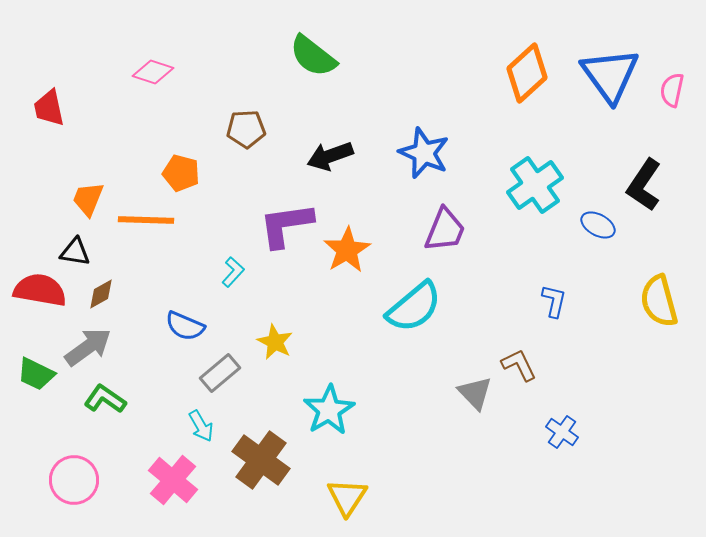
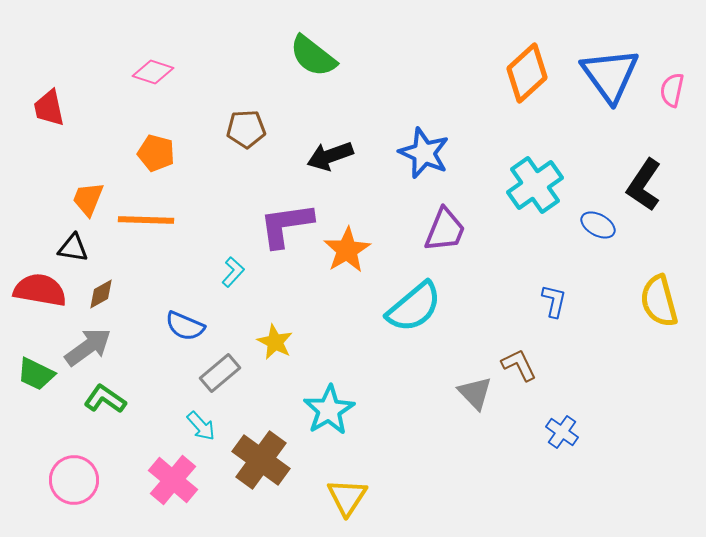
orange pentagon: moved 25 px left, 20 px up
black triangle: moved 2 px left, 4 px up
cyan arrow: rotated 12 degrees counterclockwise
